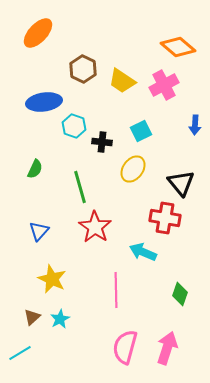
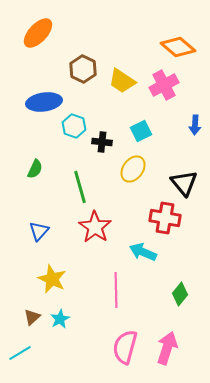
black triangle: moved 3 px right
green diamond: rotated 20 degrees clockwise
